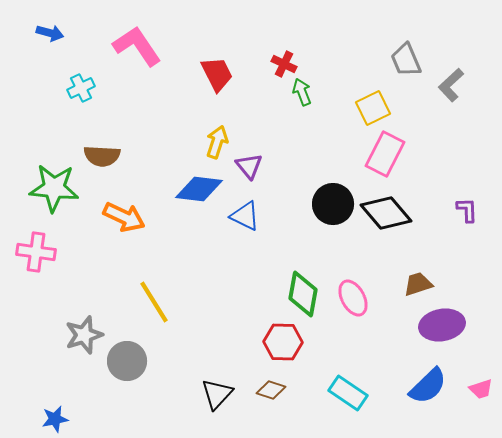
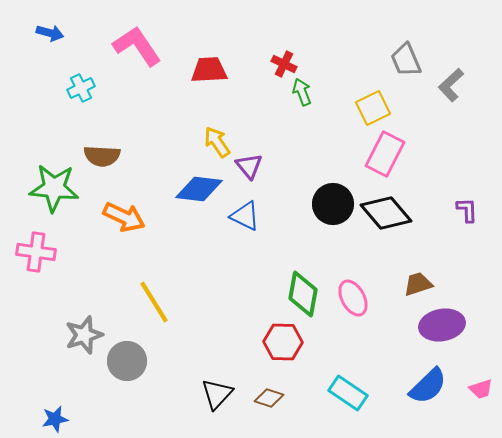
red trapezoid: moved 8 px left, 4 px up; rotated 66 degrees counterclockwise
yellow arrow: rotated 52 degrees counterclockwise
brown diamond: moved 2 px left, 8 px down
